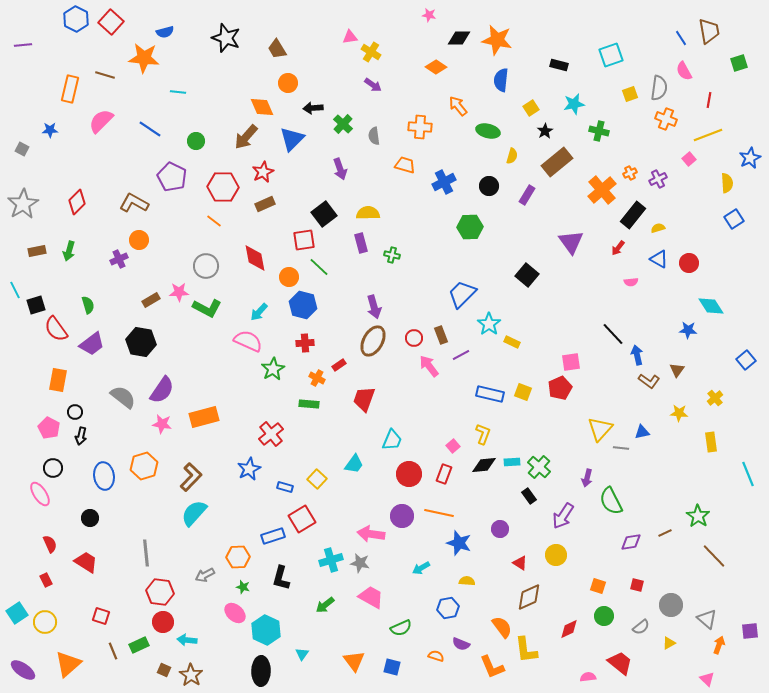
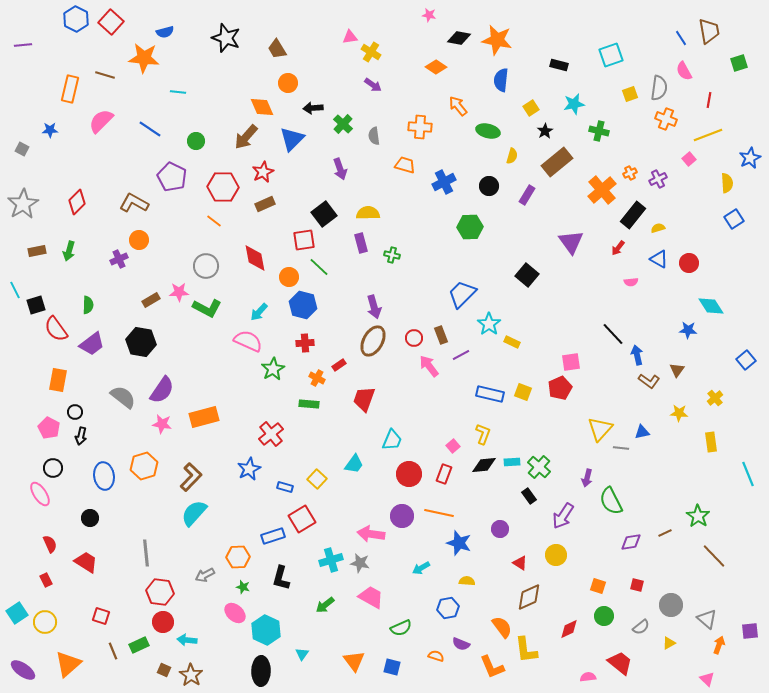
black diamond at (459, 38): rotated 10 degrees clockwise
green semicircle at (88, 305): rotated 18 degrees clockwise
